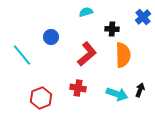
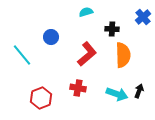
black arrow: moved 1 px left, 1 px down
